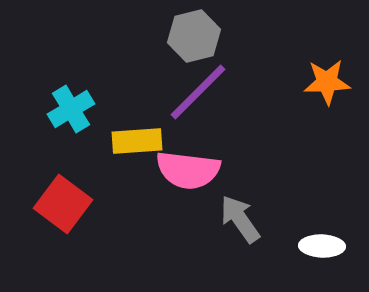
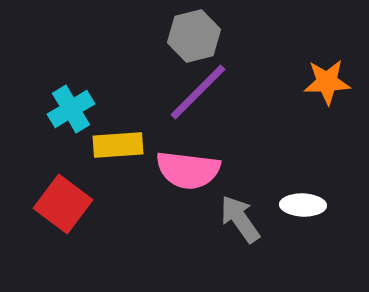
yellow rectangle: moved 19 px left, 4 px down
white ellipse: moved 19 px left, 41 px up
